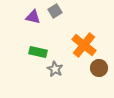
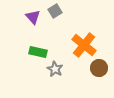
purple triangle: rotated 35 degrees clockwise
